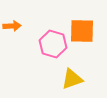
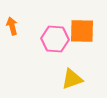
orange arrow: rotated 102 degrees counterclockwise
pink hexagon: moved 2 px right, 5 px up; rotated 12 degrees counterclockwise
